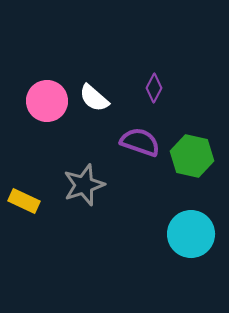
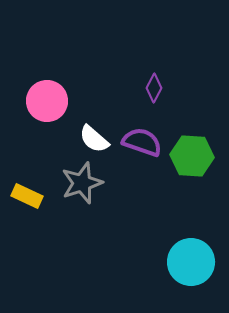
white semicircle: moved 41 px down
purple semicircle: moved 2 px right
green hexagon: rotated 9 degrees counterclockwise
gray star: moved 2 px left, 2 px up
yellow rectangle: moved 3 px right, 5 px up
cyan circle: moved 28 px down
